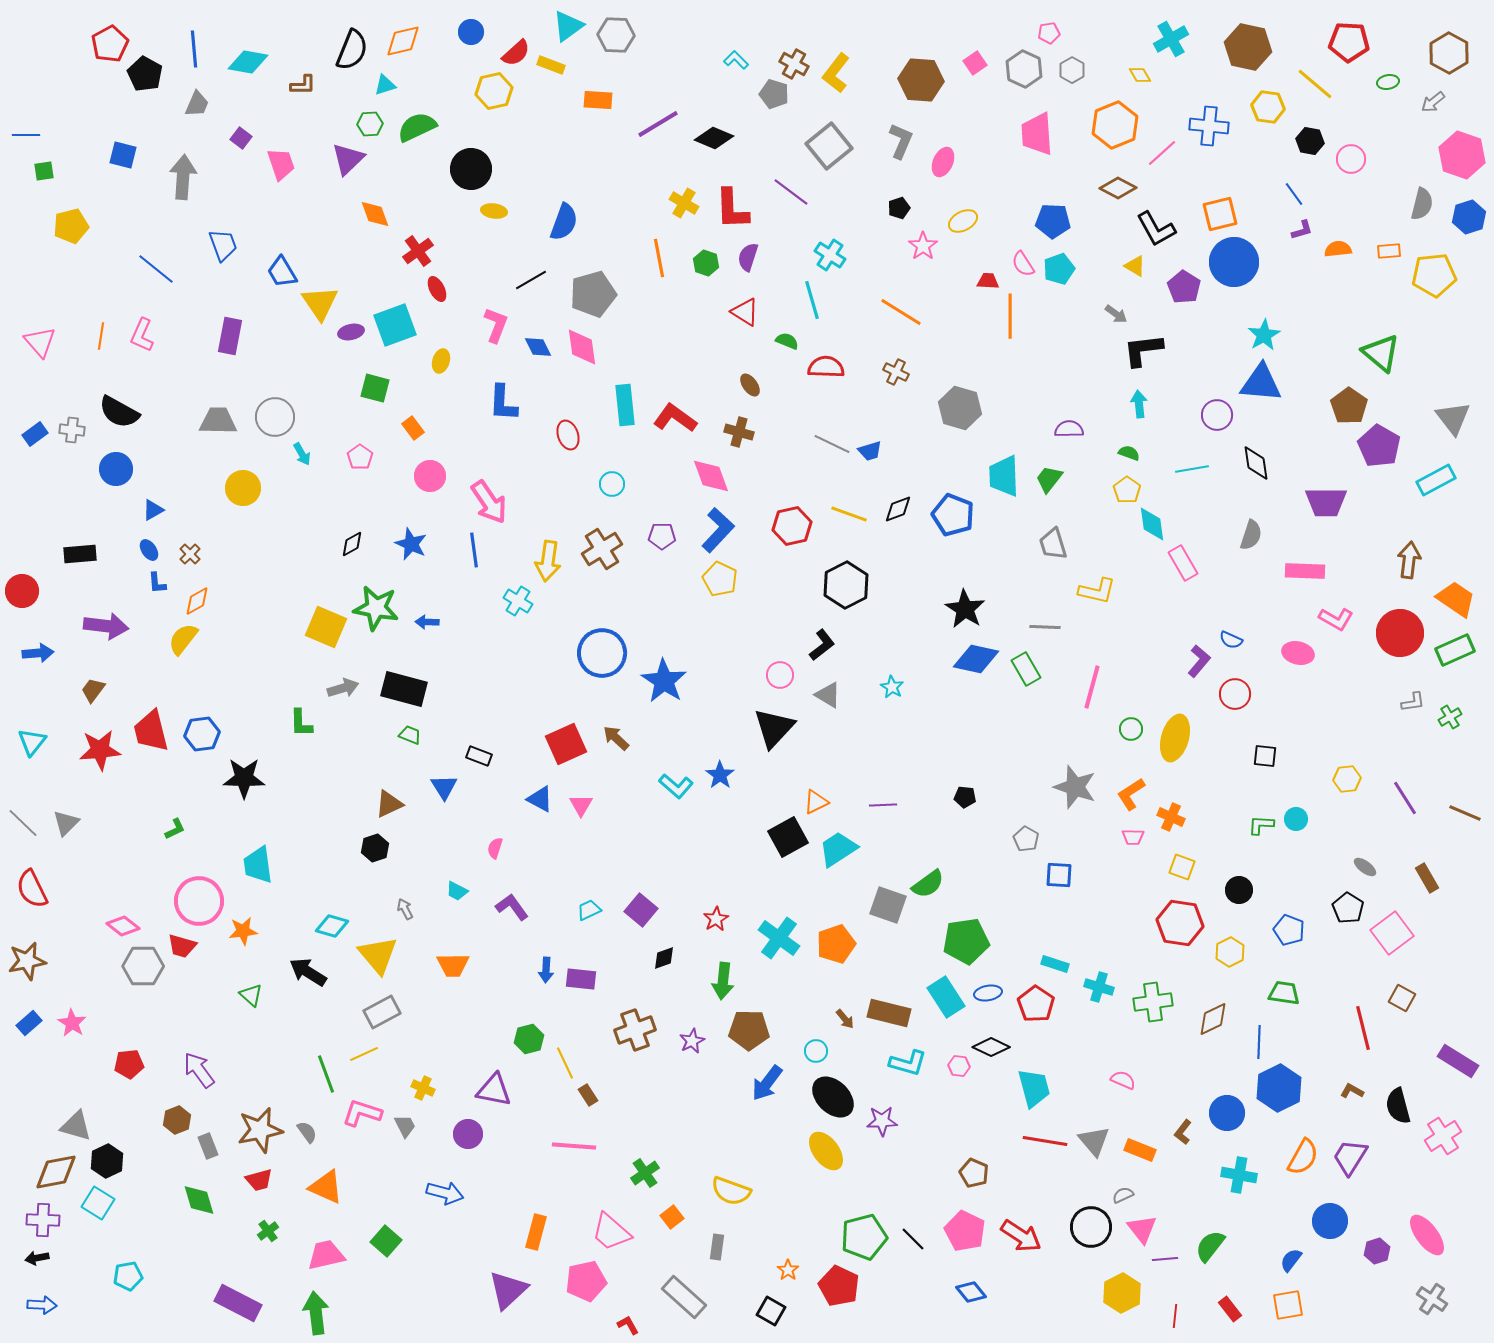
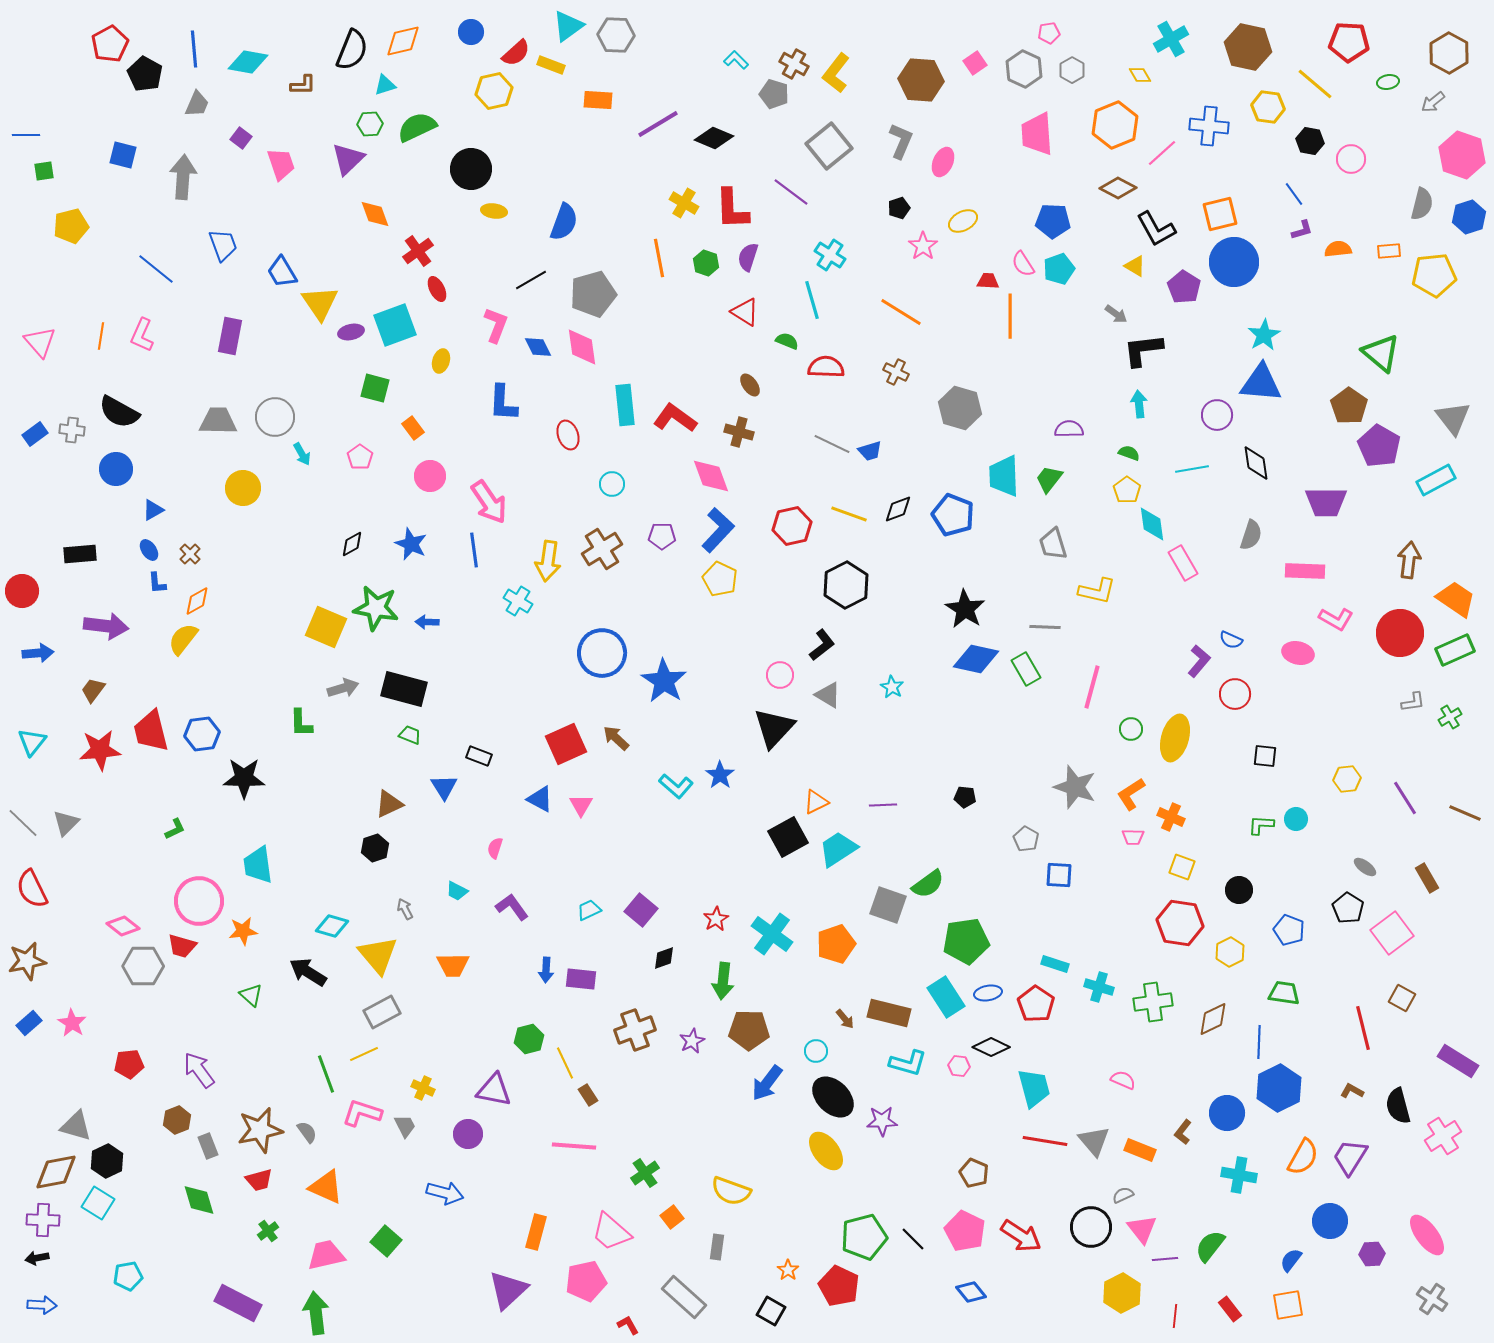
cyan cross at (779, 938): moved 7 px left, 4 px up
purple hexagon at (1377, 1251): moved 5 px left, 3 px down; rotated 15 degrees clockwise
